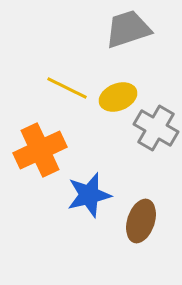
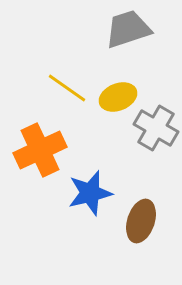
yellow line: rotated 9 degrees clockwise
blue star: moved 1 px right, 2 px up
